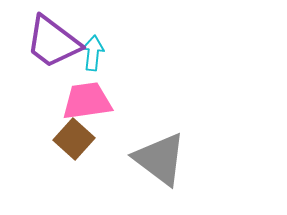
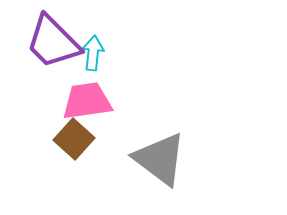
purple trapezoid: rotated 8 degrees clockwise
